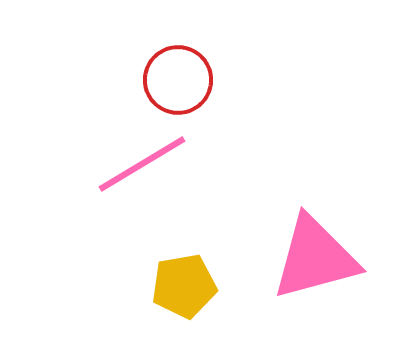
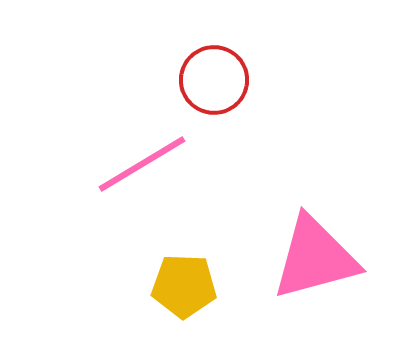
red circle: moved 36 px right
yellow pentagon: rotated 12 degrees clockwise
